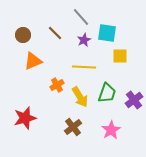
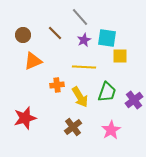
gray line: moved 1 px left
cyan square: moved 5 px down
orange cross: rotated 24 degrees clockwise
green trapezoid: moved 1 px up
